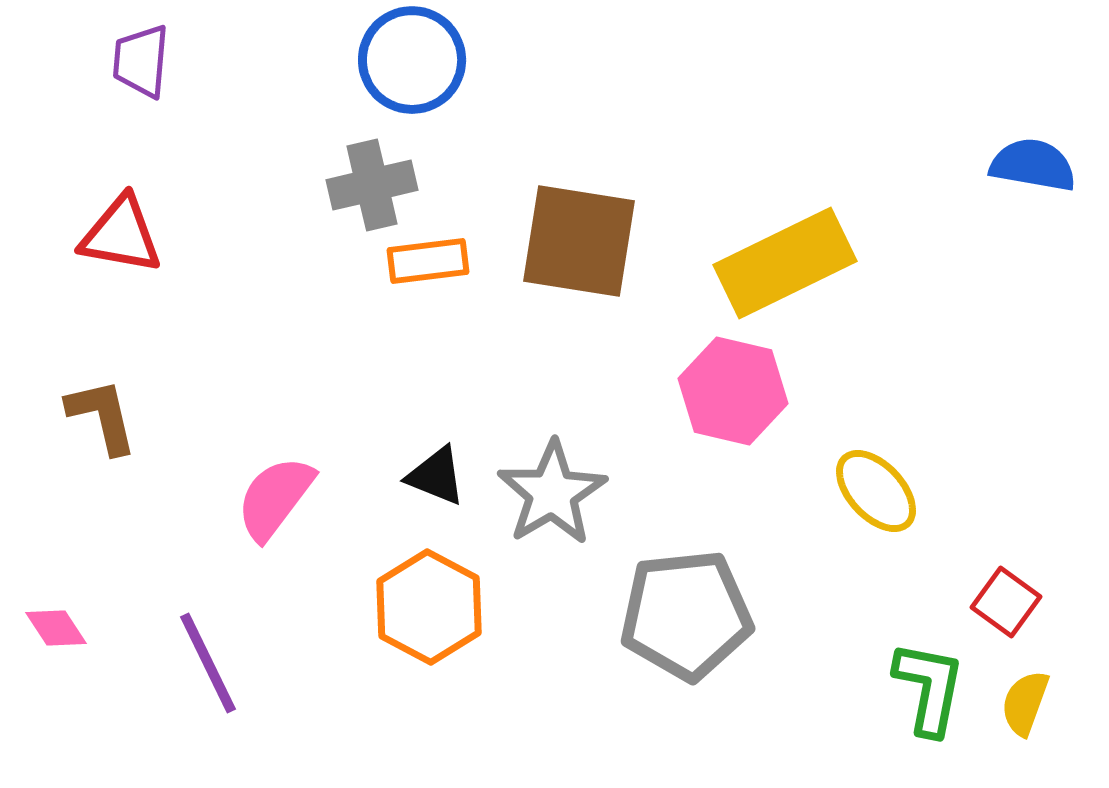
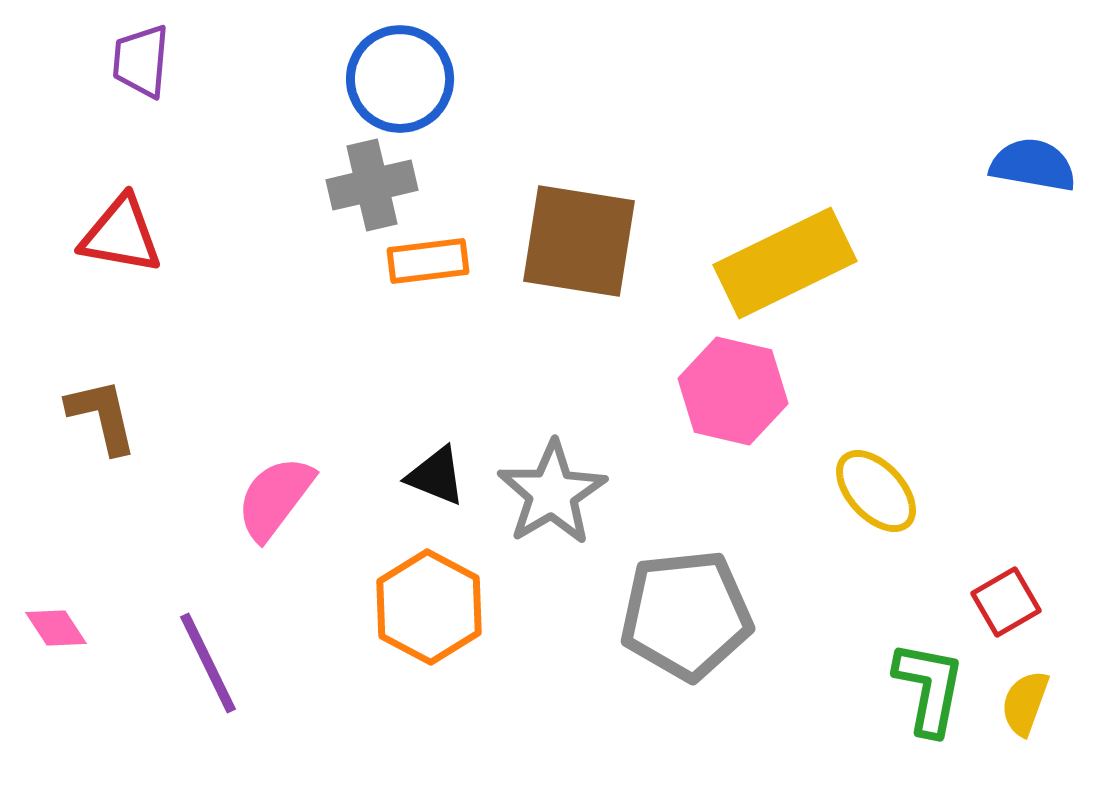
blue circle: moved 12 px left, 19 px down
red square: rotated 24 degrees clockwise
